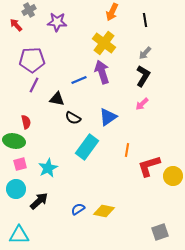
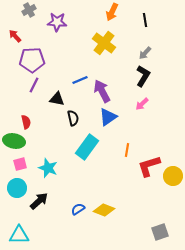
red arrow: moved 1 px left, 11 px down
purple arrow: moved 19 px down; rotated 10 degrees counterclockwise
blue line: moved 1 px right
black semicircle: rotated 133 degrees counterclockwise
cyan star: rotated 24 degrees counterclockwise
cyan circle: moved 1 px right, 1 px up
yellow diamond: moved 1 px up; rotated 10 degrees clockwise
